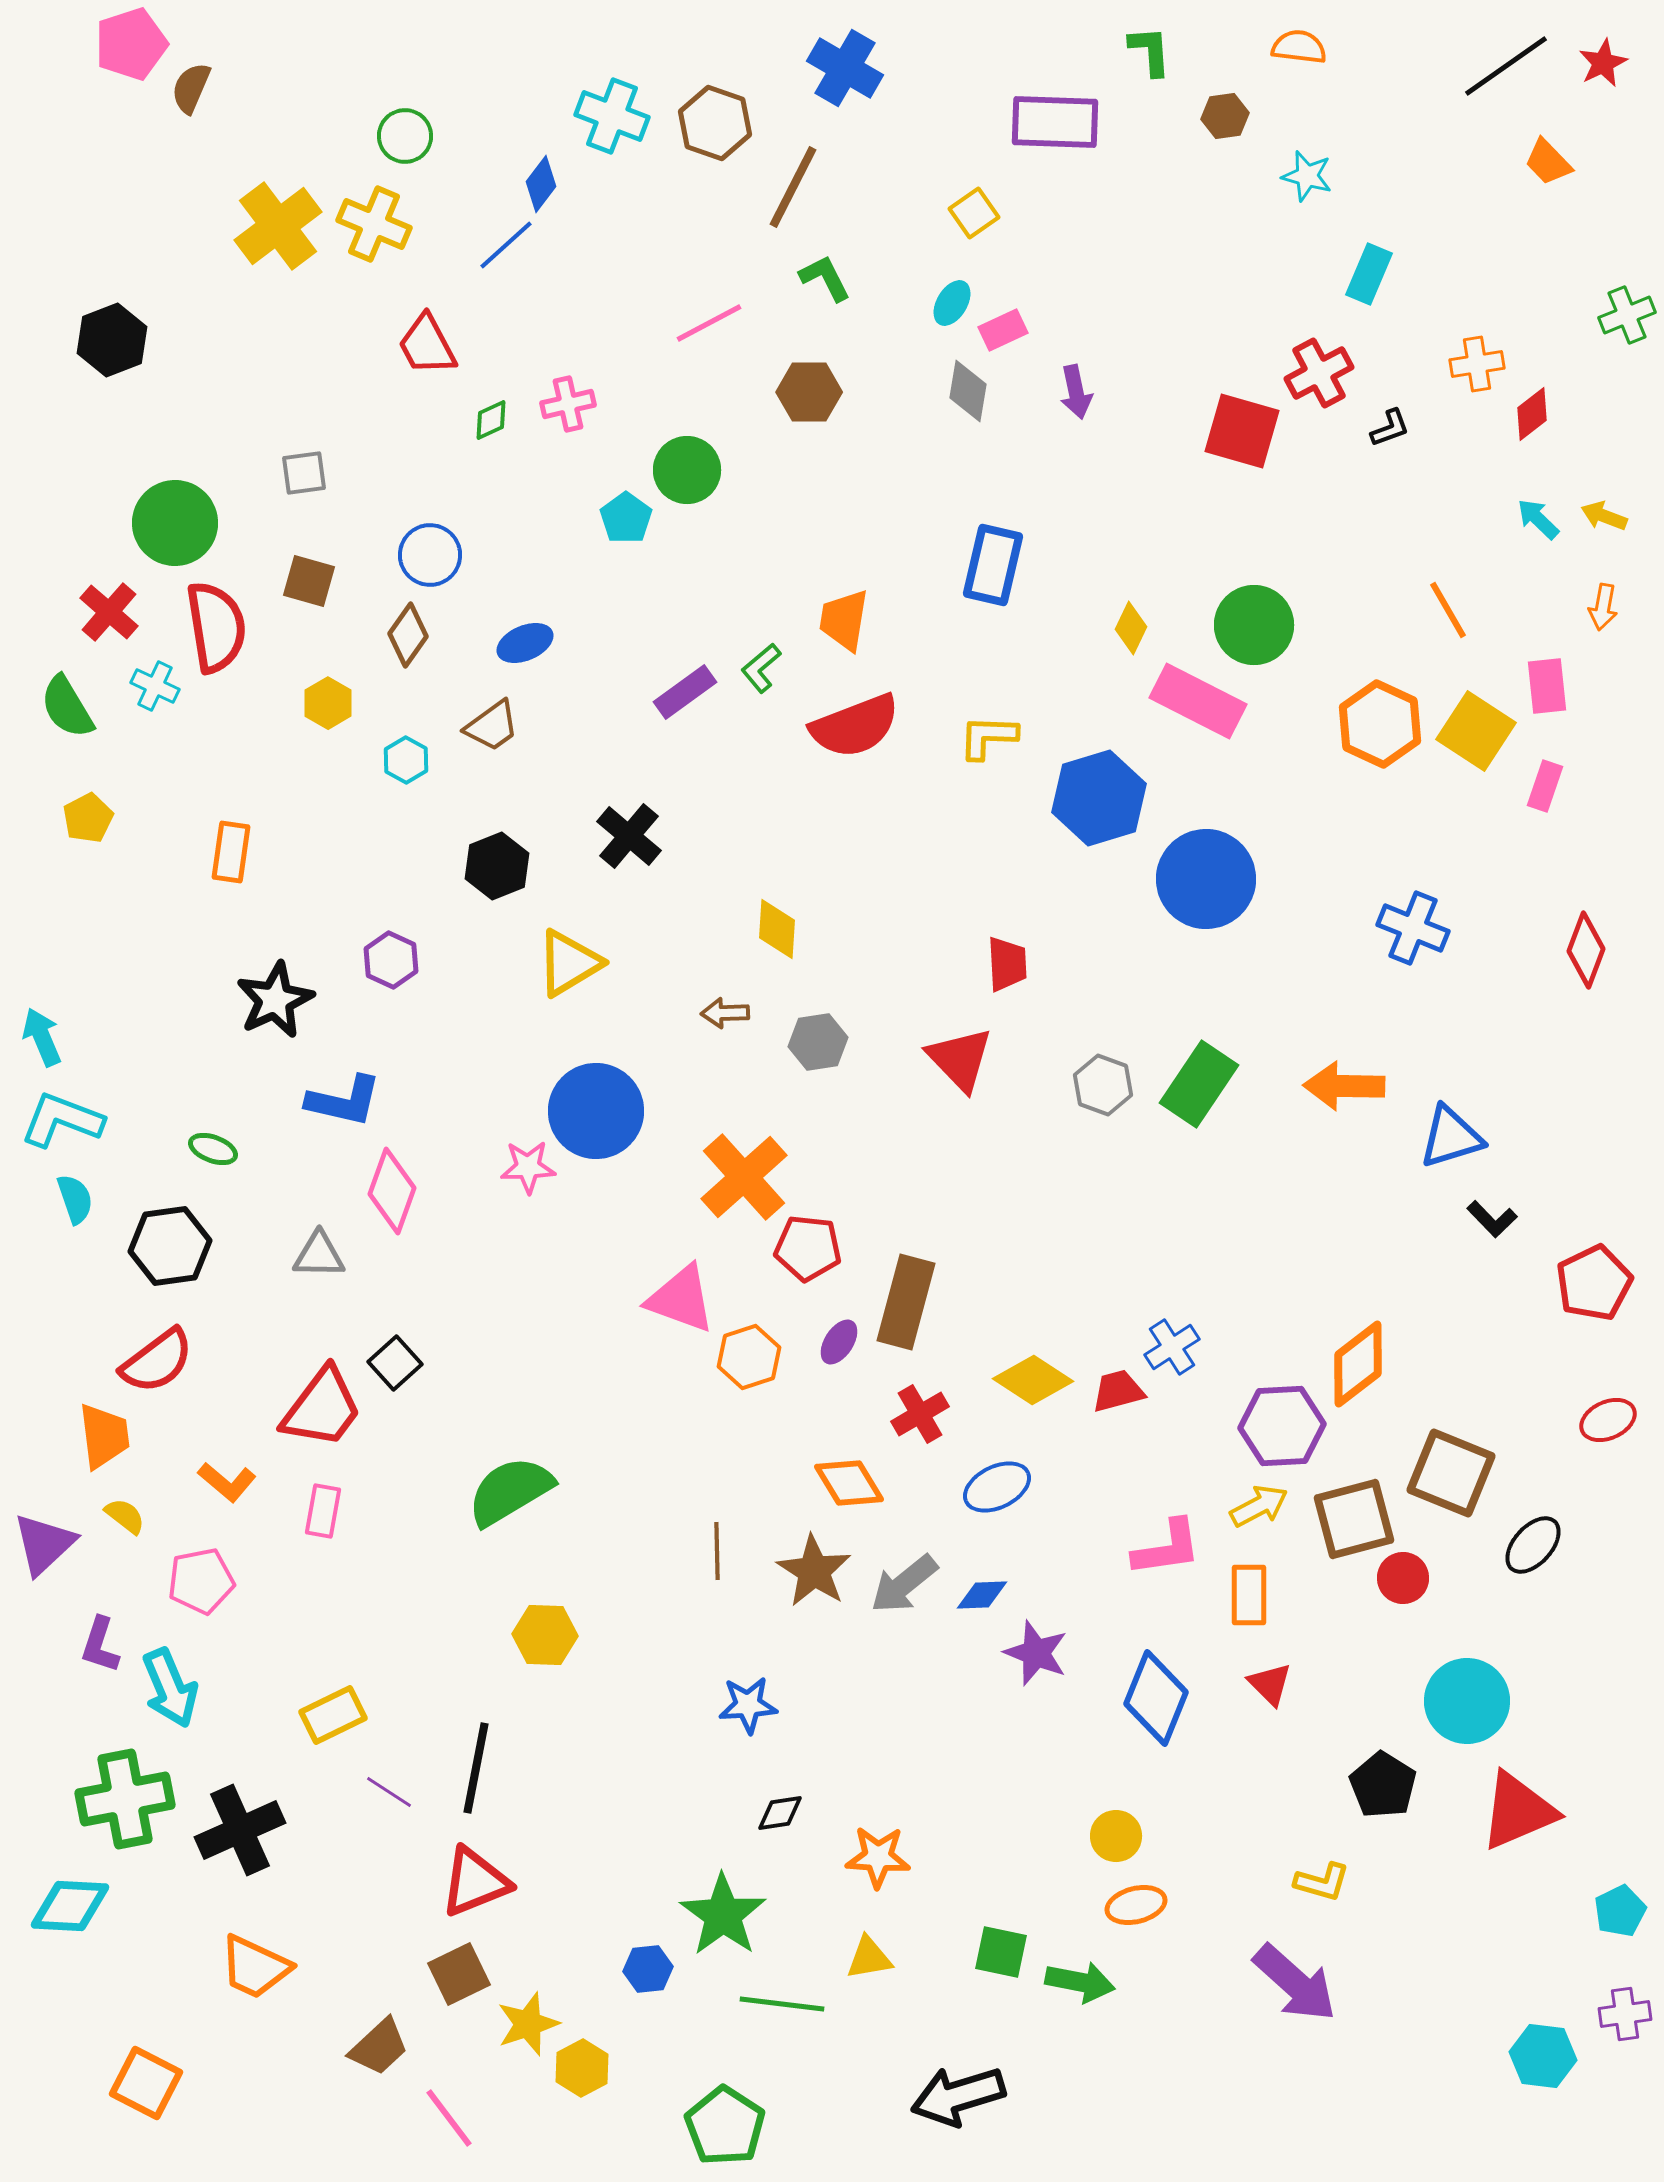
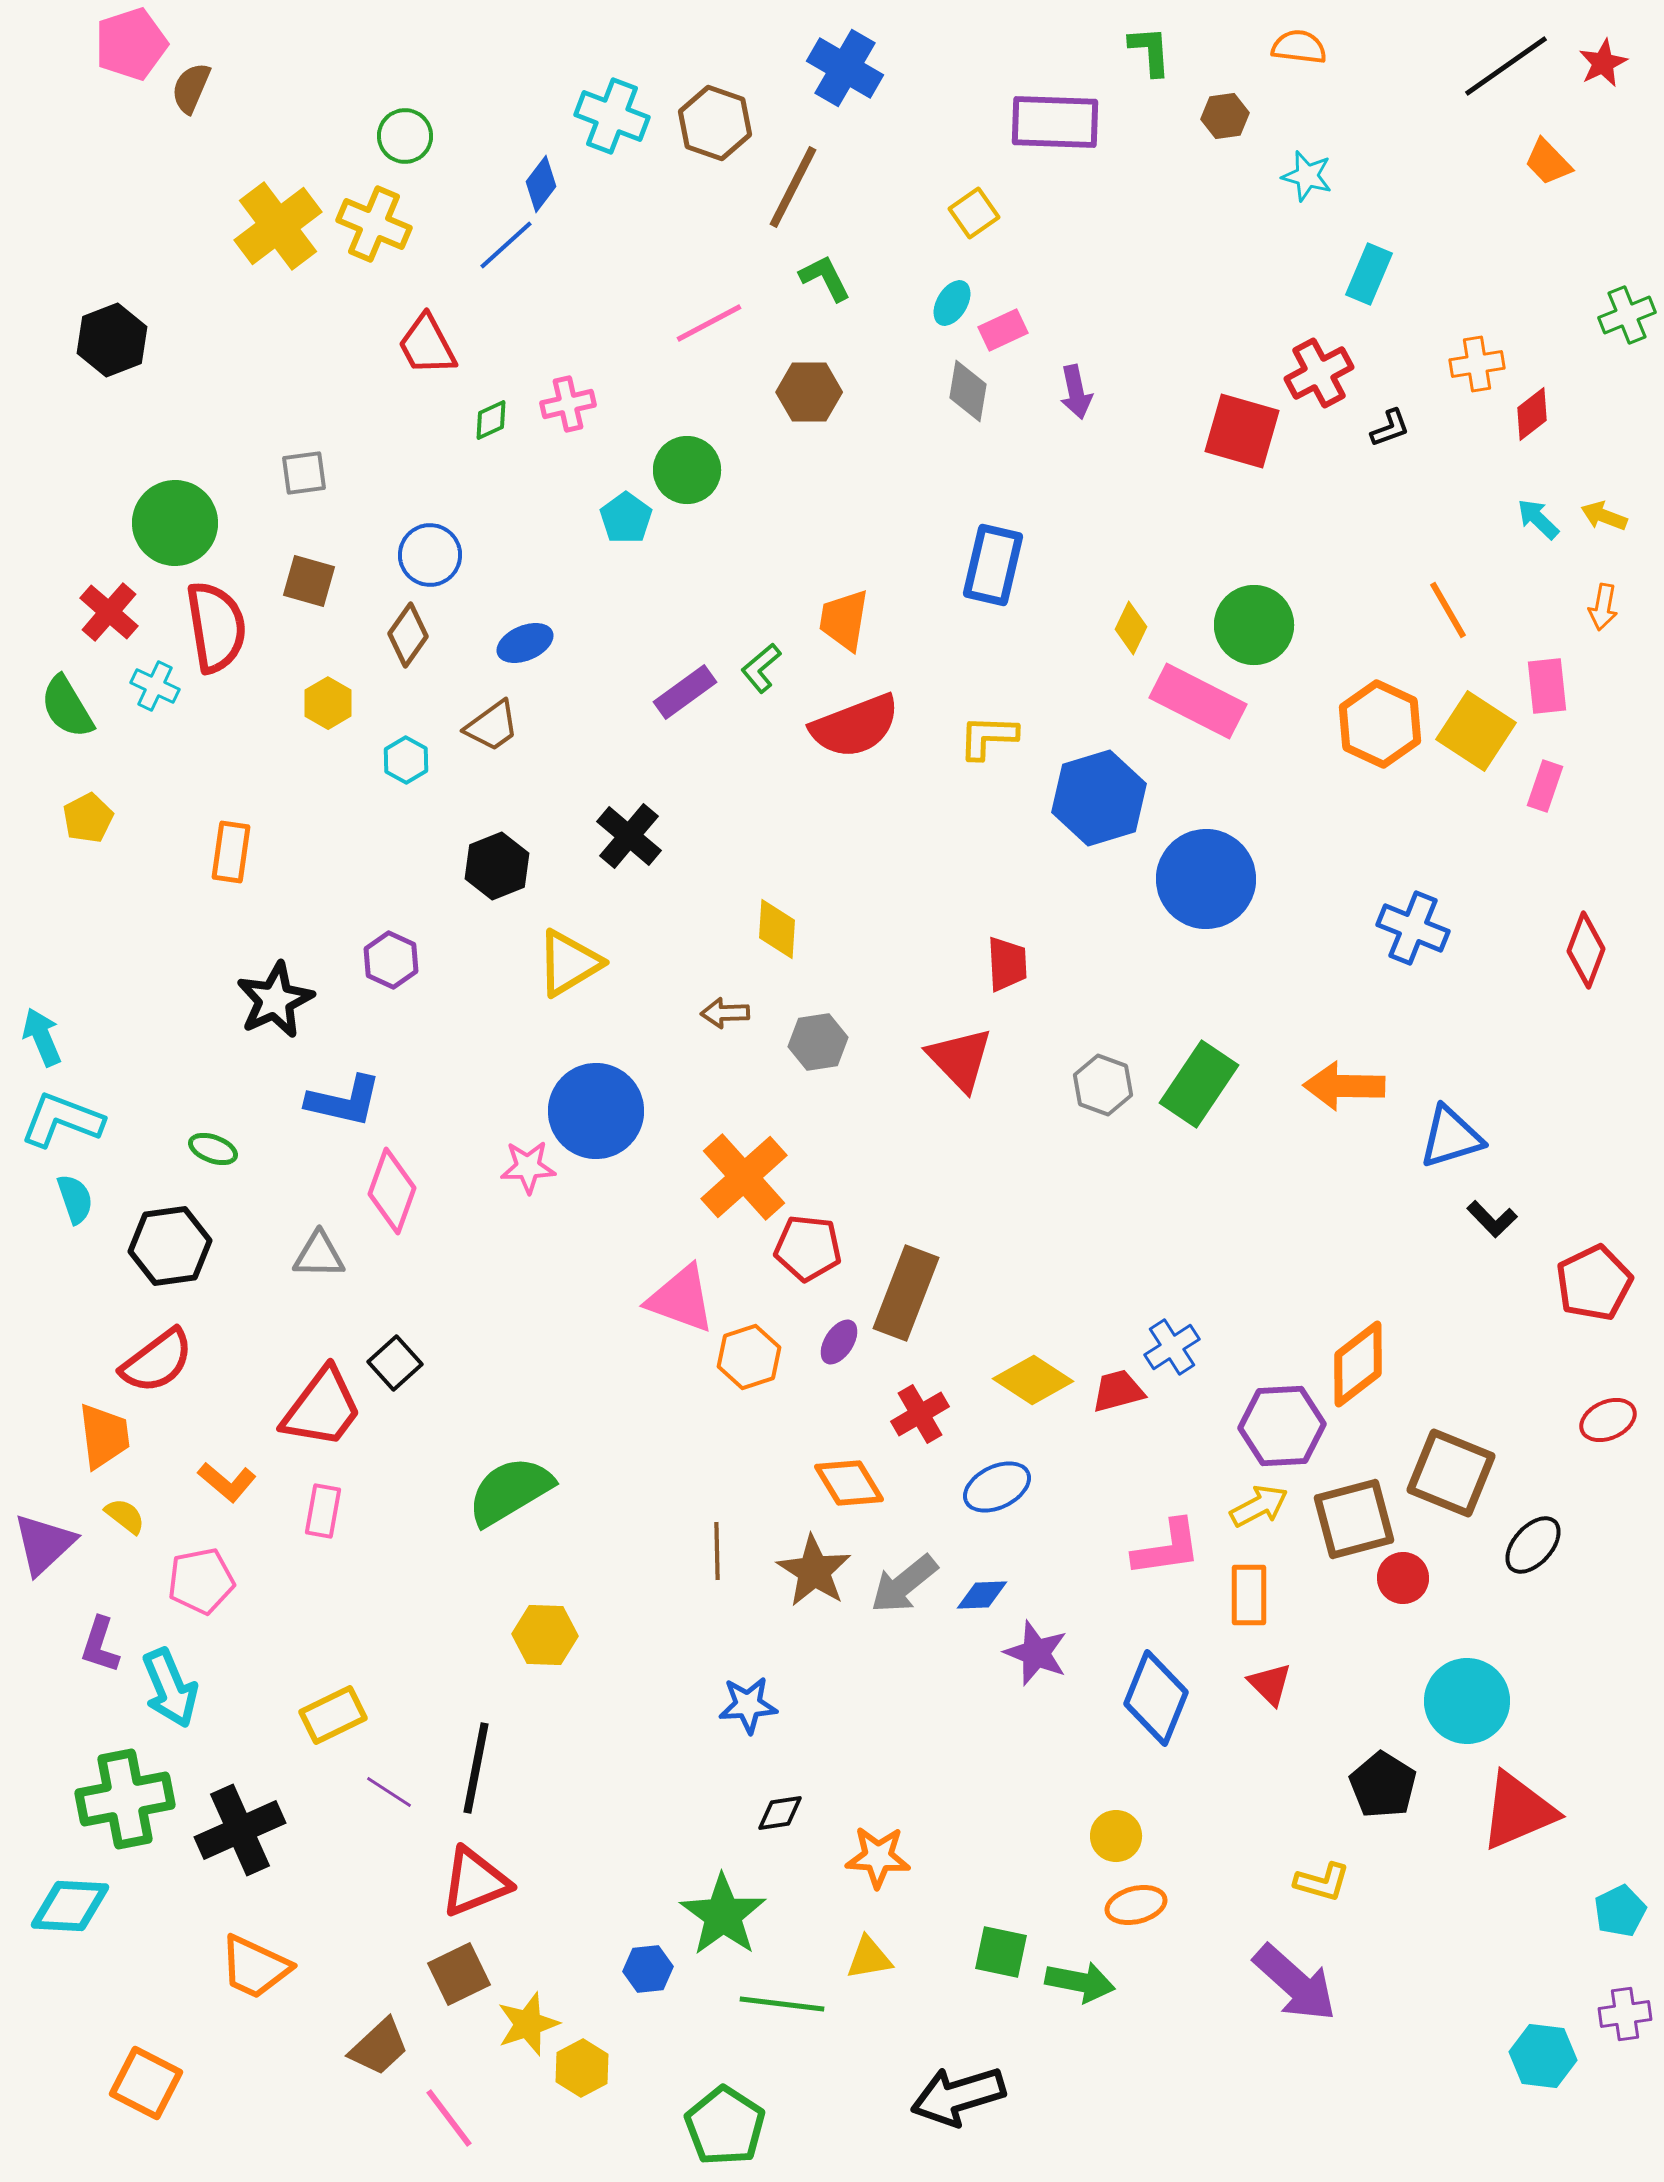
brown rectangle at (906, 1302): moved 9 px up; rotated 6 degrees clockwise
